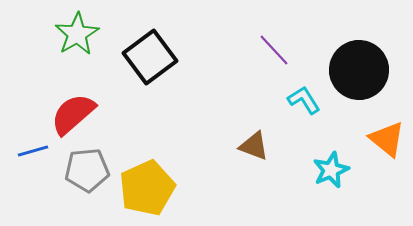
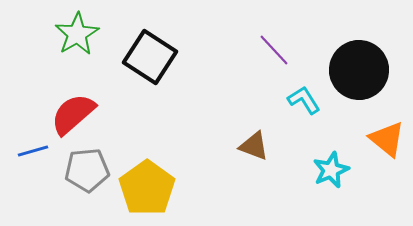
black square: rotated 20 degrees counterclockwise
yellow pentagon: rotated 12 degrees counterclockwise
